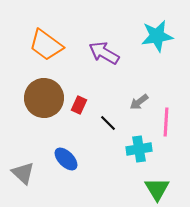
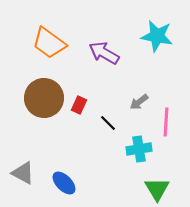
cyan star: rotated 20 degrees clockwise
orange trapezoid: moved 3 px right, 2 px up
blue ellipse: moved 2 px left, 24 px down
gray triangle: rotated 15 degrees counterclockwise
